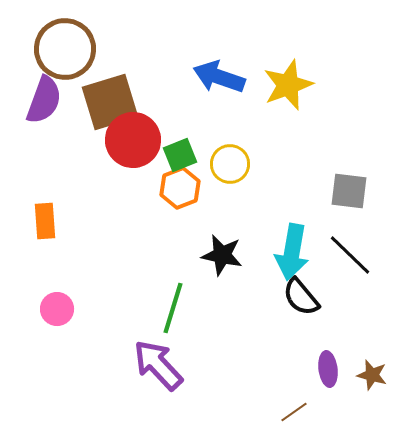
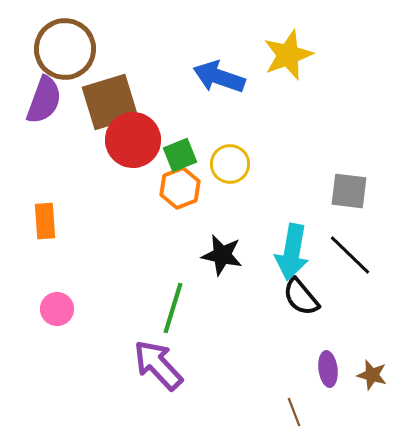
yellow star: moved 30 px up
brown line: rotated 76 degrees counterclockwise
